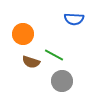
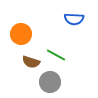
orange circle: moved 2 px left
green line: moved 2 px right
gray circle: moved 12 px left, 1 px down
